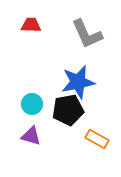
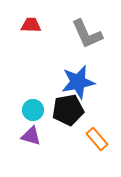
cyan circle: moved 1 px right, 6 px down
orange rectangle: rotated 20 degrees clockwise
